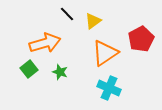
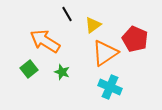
black line: rotated 14 degrees clockwise
yellow triangle: moved 4 px down
red pentagon: moved 6 px left; rotated 20 degrees counterclockwise
orange arrow: moved 2 px up; rotated 132 degrees counterclockwise
green star: moved 2 px right
cyan cross: moved 1 px right, 1 px up
